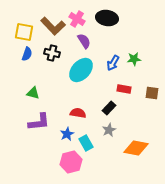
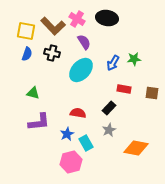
yellow square: moved 2 px right, 1 px up
purple semicircle: moved 1 px down
